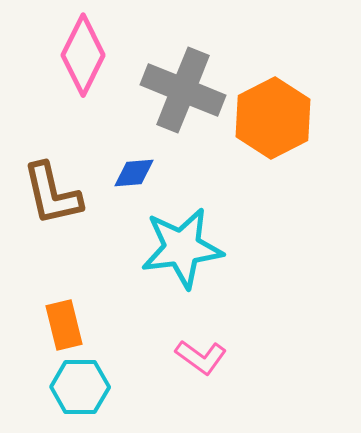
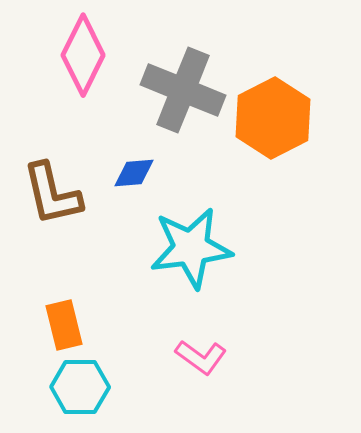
cyan star: moved 9 px right
